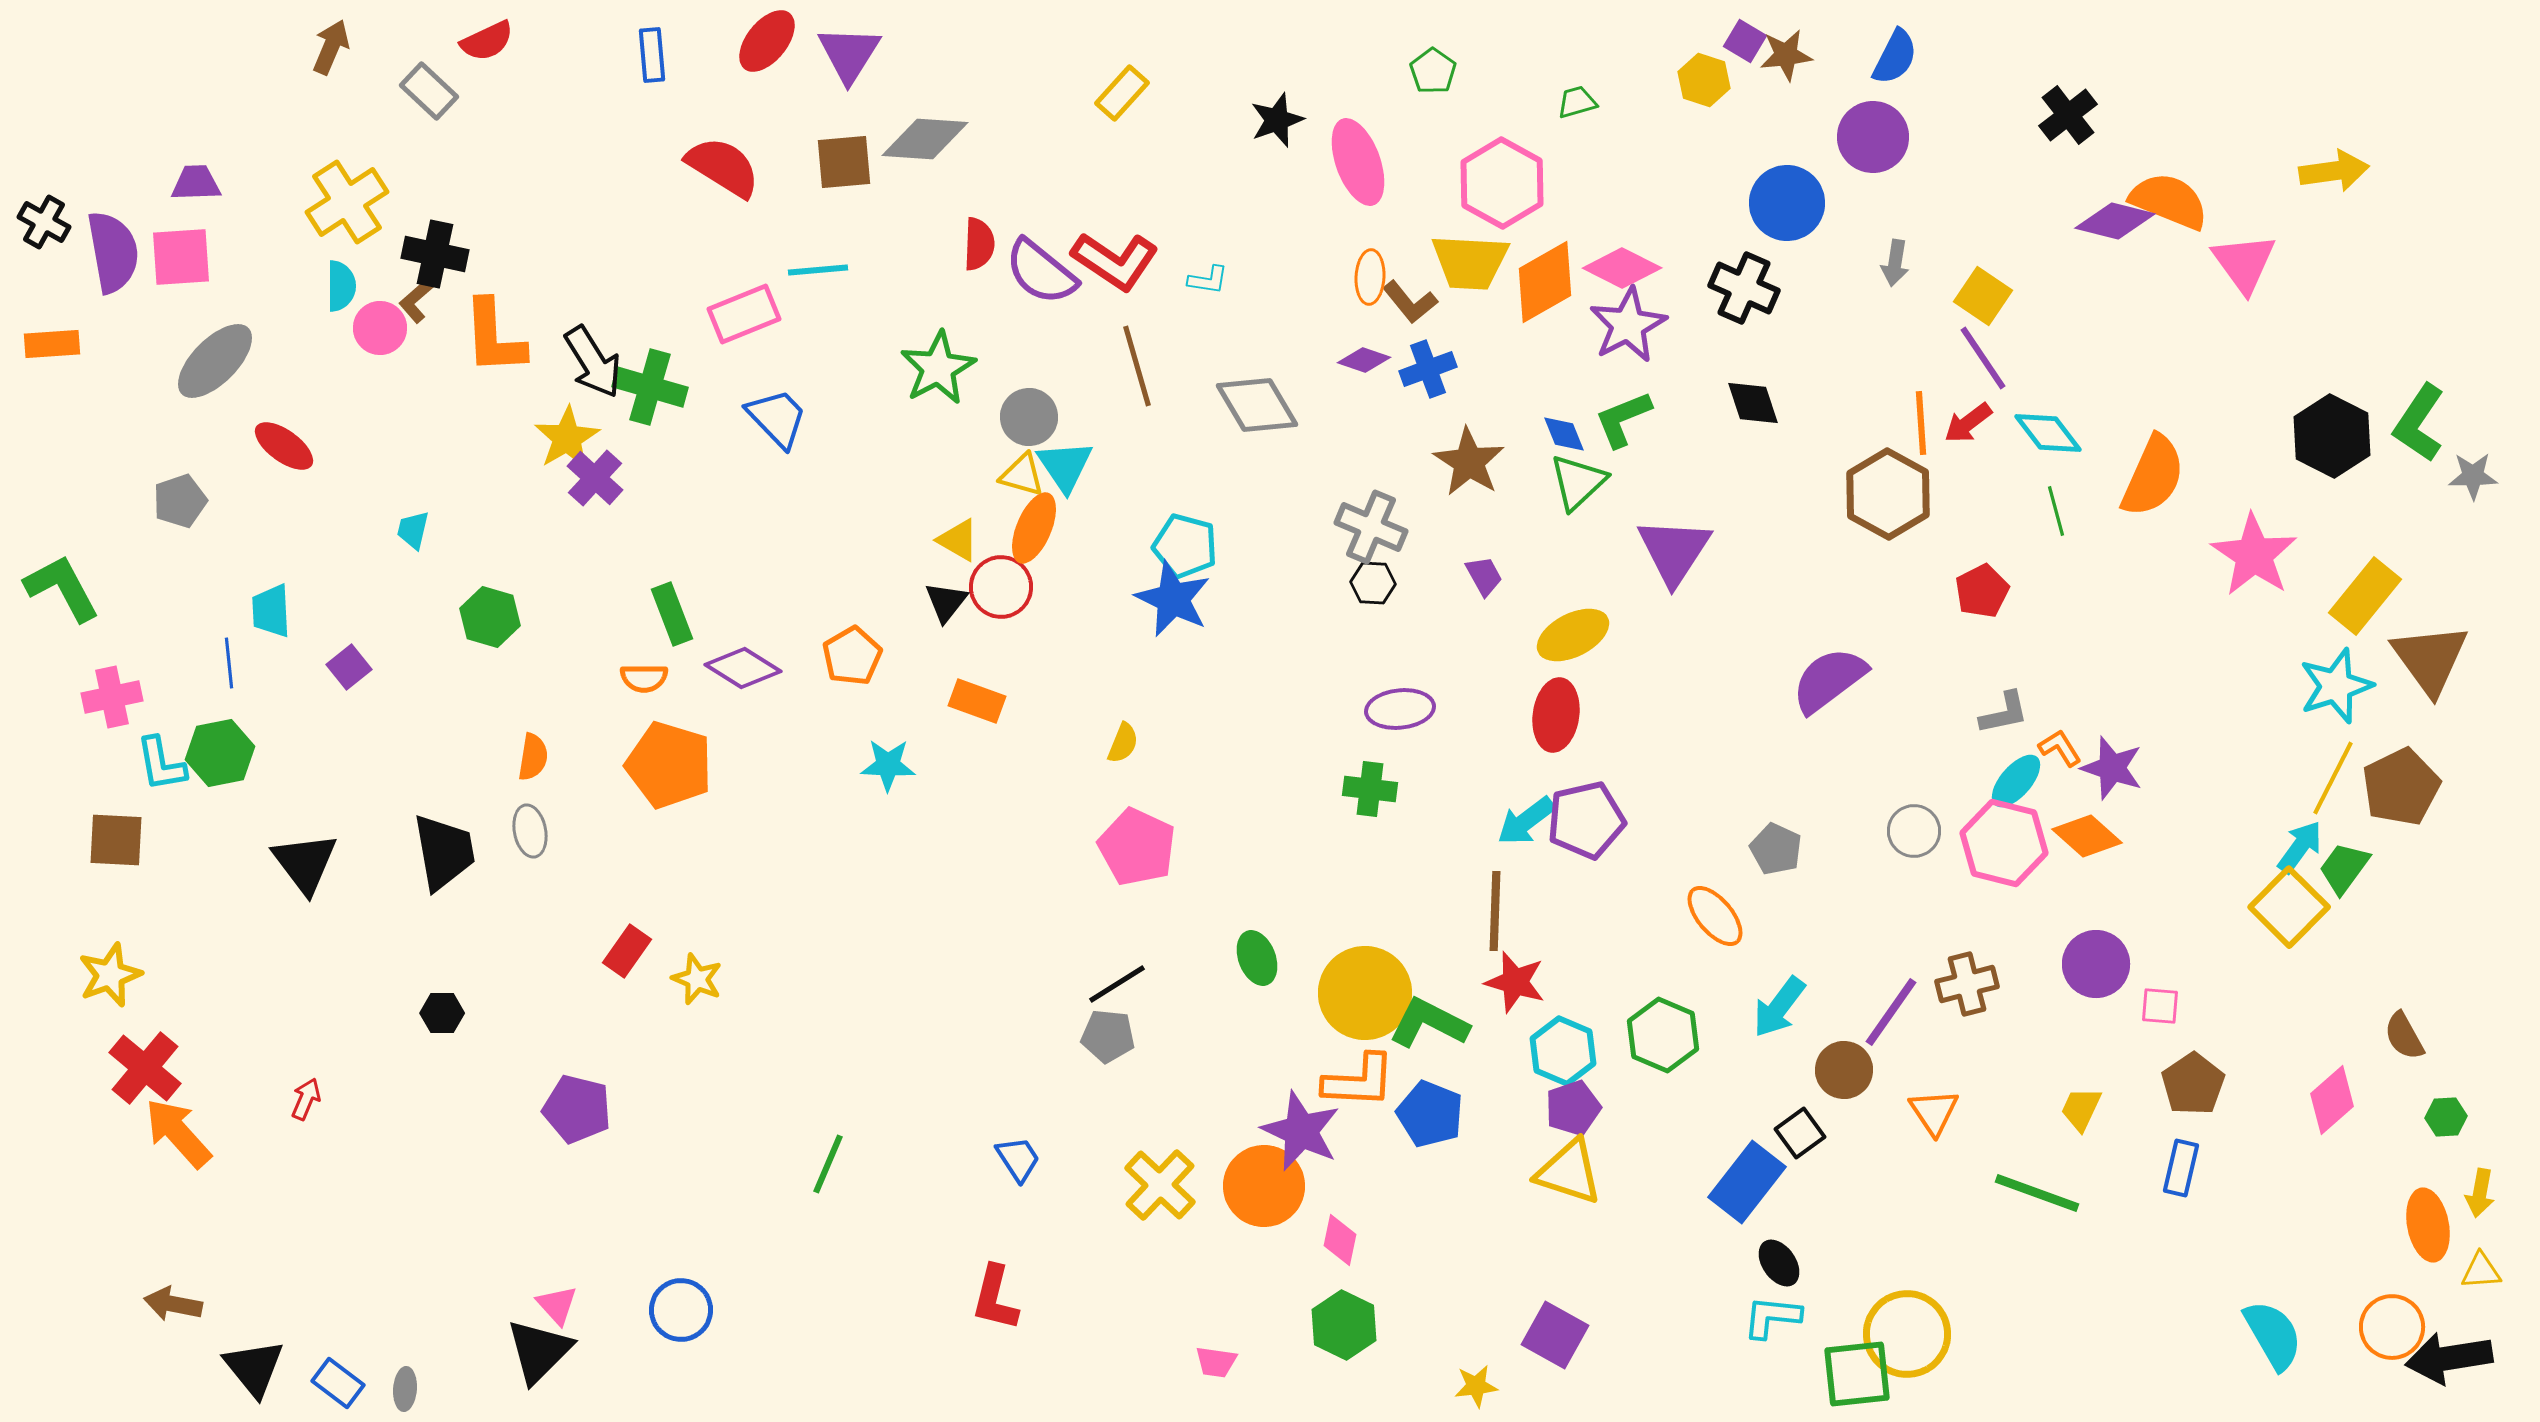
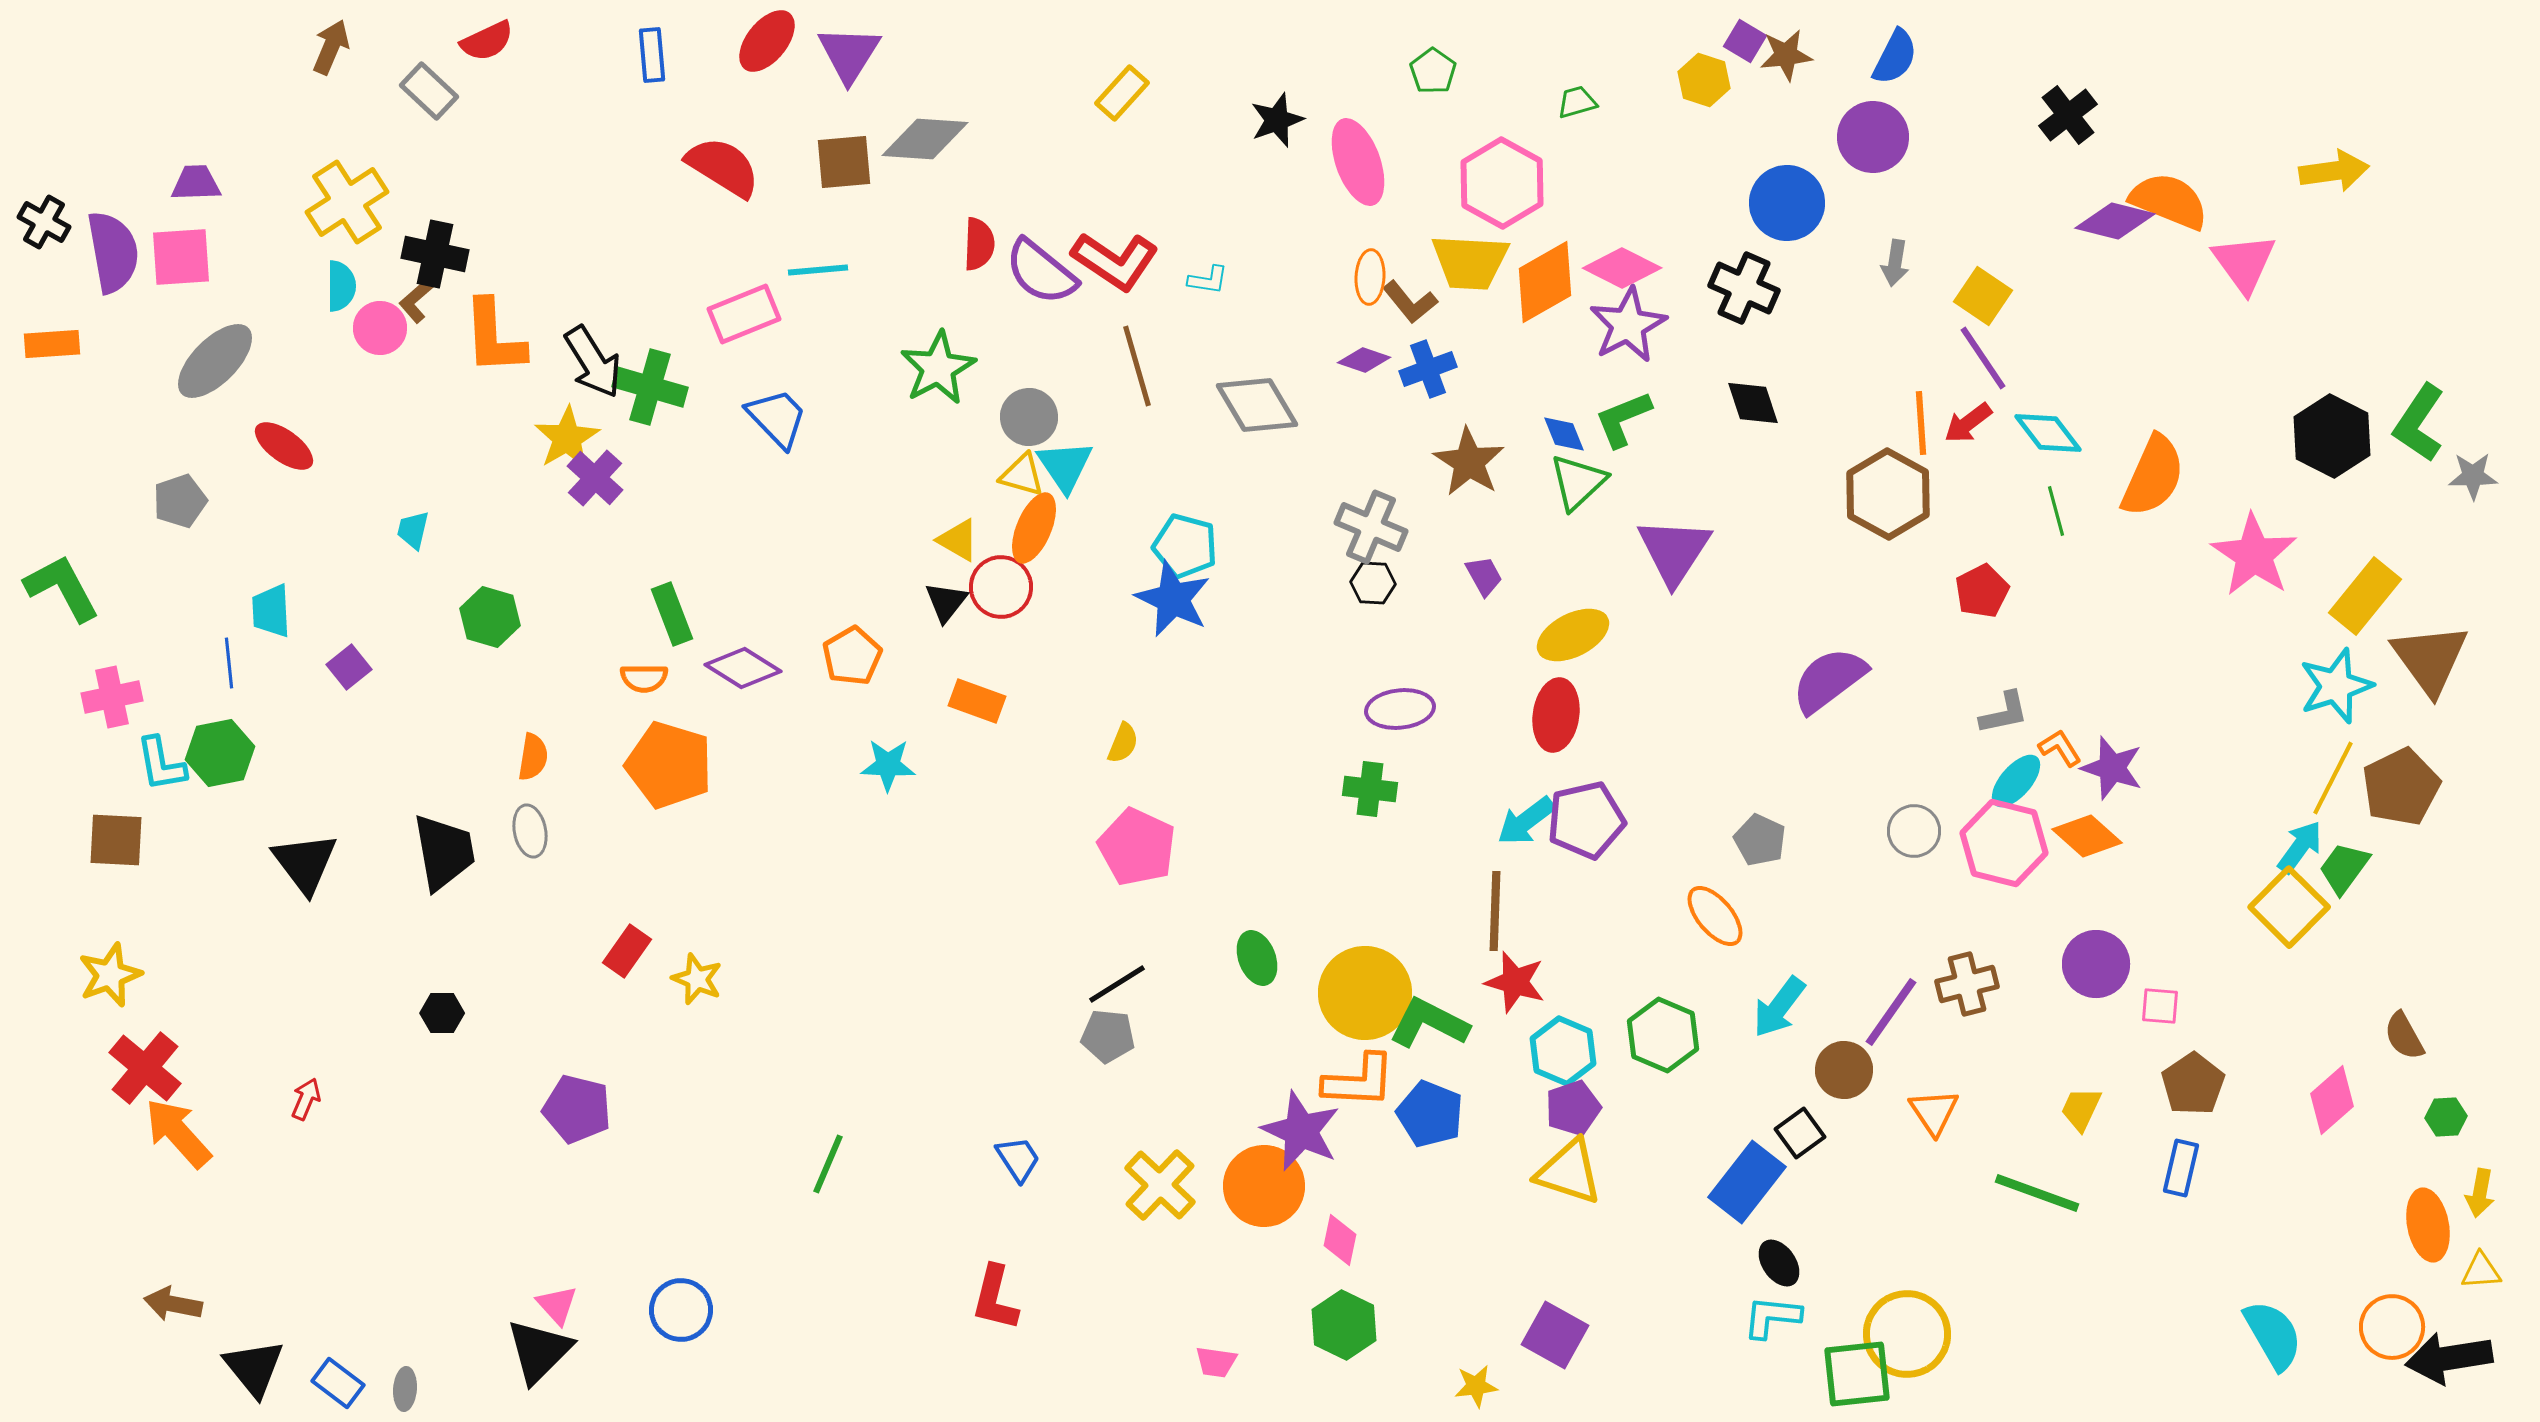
gray pentagon at (1776, 849): moved 16 px left, 9 px up
